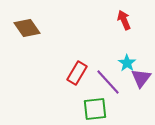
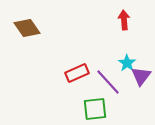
red arrow: rotated 18 degrees clockwise
red rectangle: rotated 35 degrees clockwise
purple triangle: moved 2 px up
